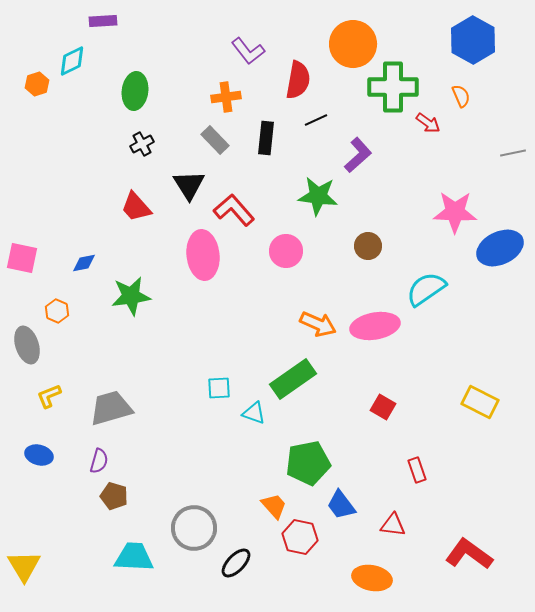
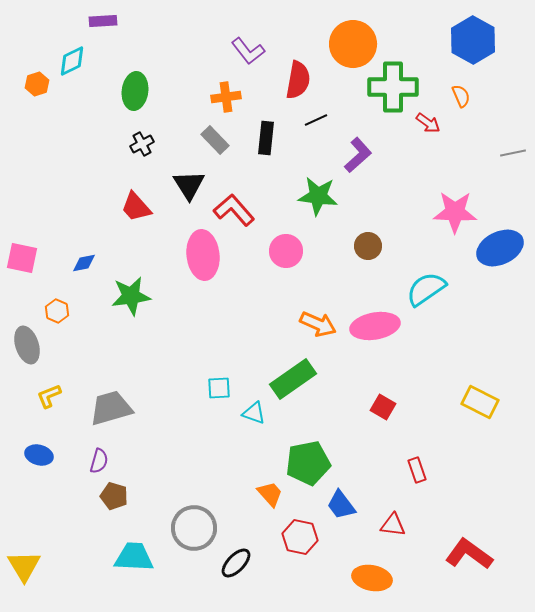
orange trapezoid at (274, 506): moved 4 px left, 12 px up
